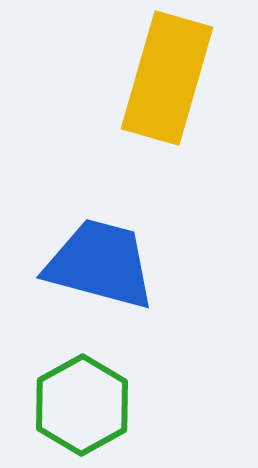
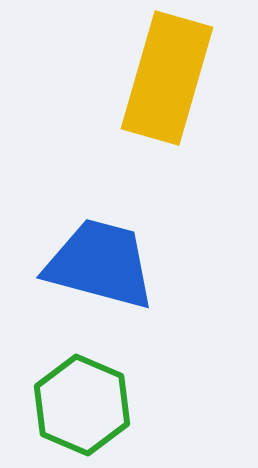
green hexagon: rotated 8 degrees counterclockwise
